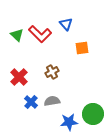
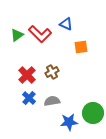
blue triangle: rotated 24 degrees counterclockwise
green triangle: rotated 40 degrees clockwise
orange square: moved 1 px left, 1 px up
red cross: moved 8 px right, 2 px up
blue cross: moved 2 px left, 4 px up
green circle: moved 1 px up
